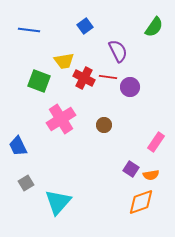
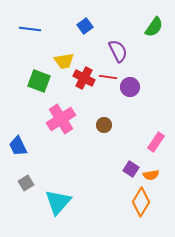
blue line: moved 1 px right, 1 px up
orange diamond: rotated 40 degrees counterclockwise
